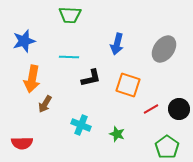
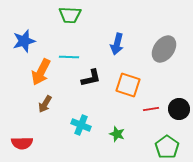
orange arrow: moved 9 px right, 7 px up; rotated 16 degrees clockwise
red line: rotated 21 degrees clockwise
